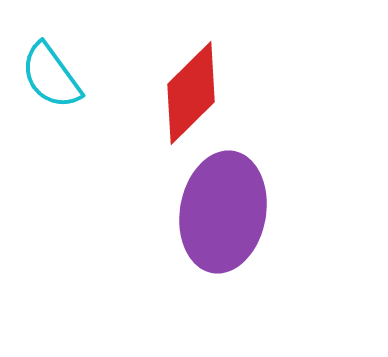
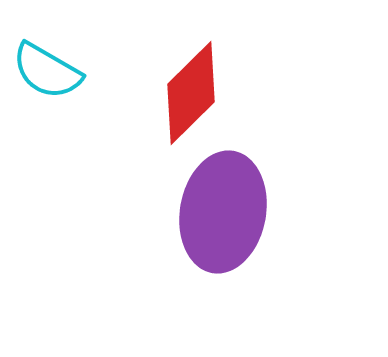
cyan semicircle: moved 4 px left, 5 px up; rotated 24 degrees counterclockwise
